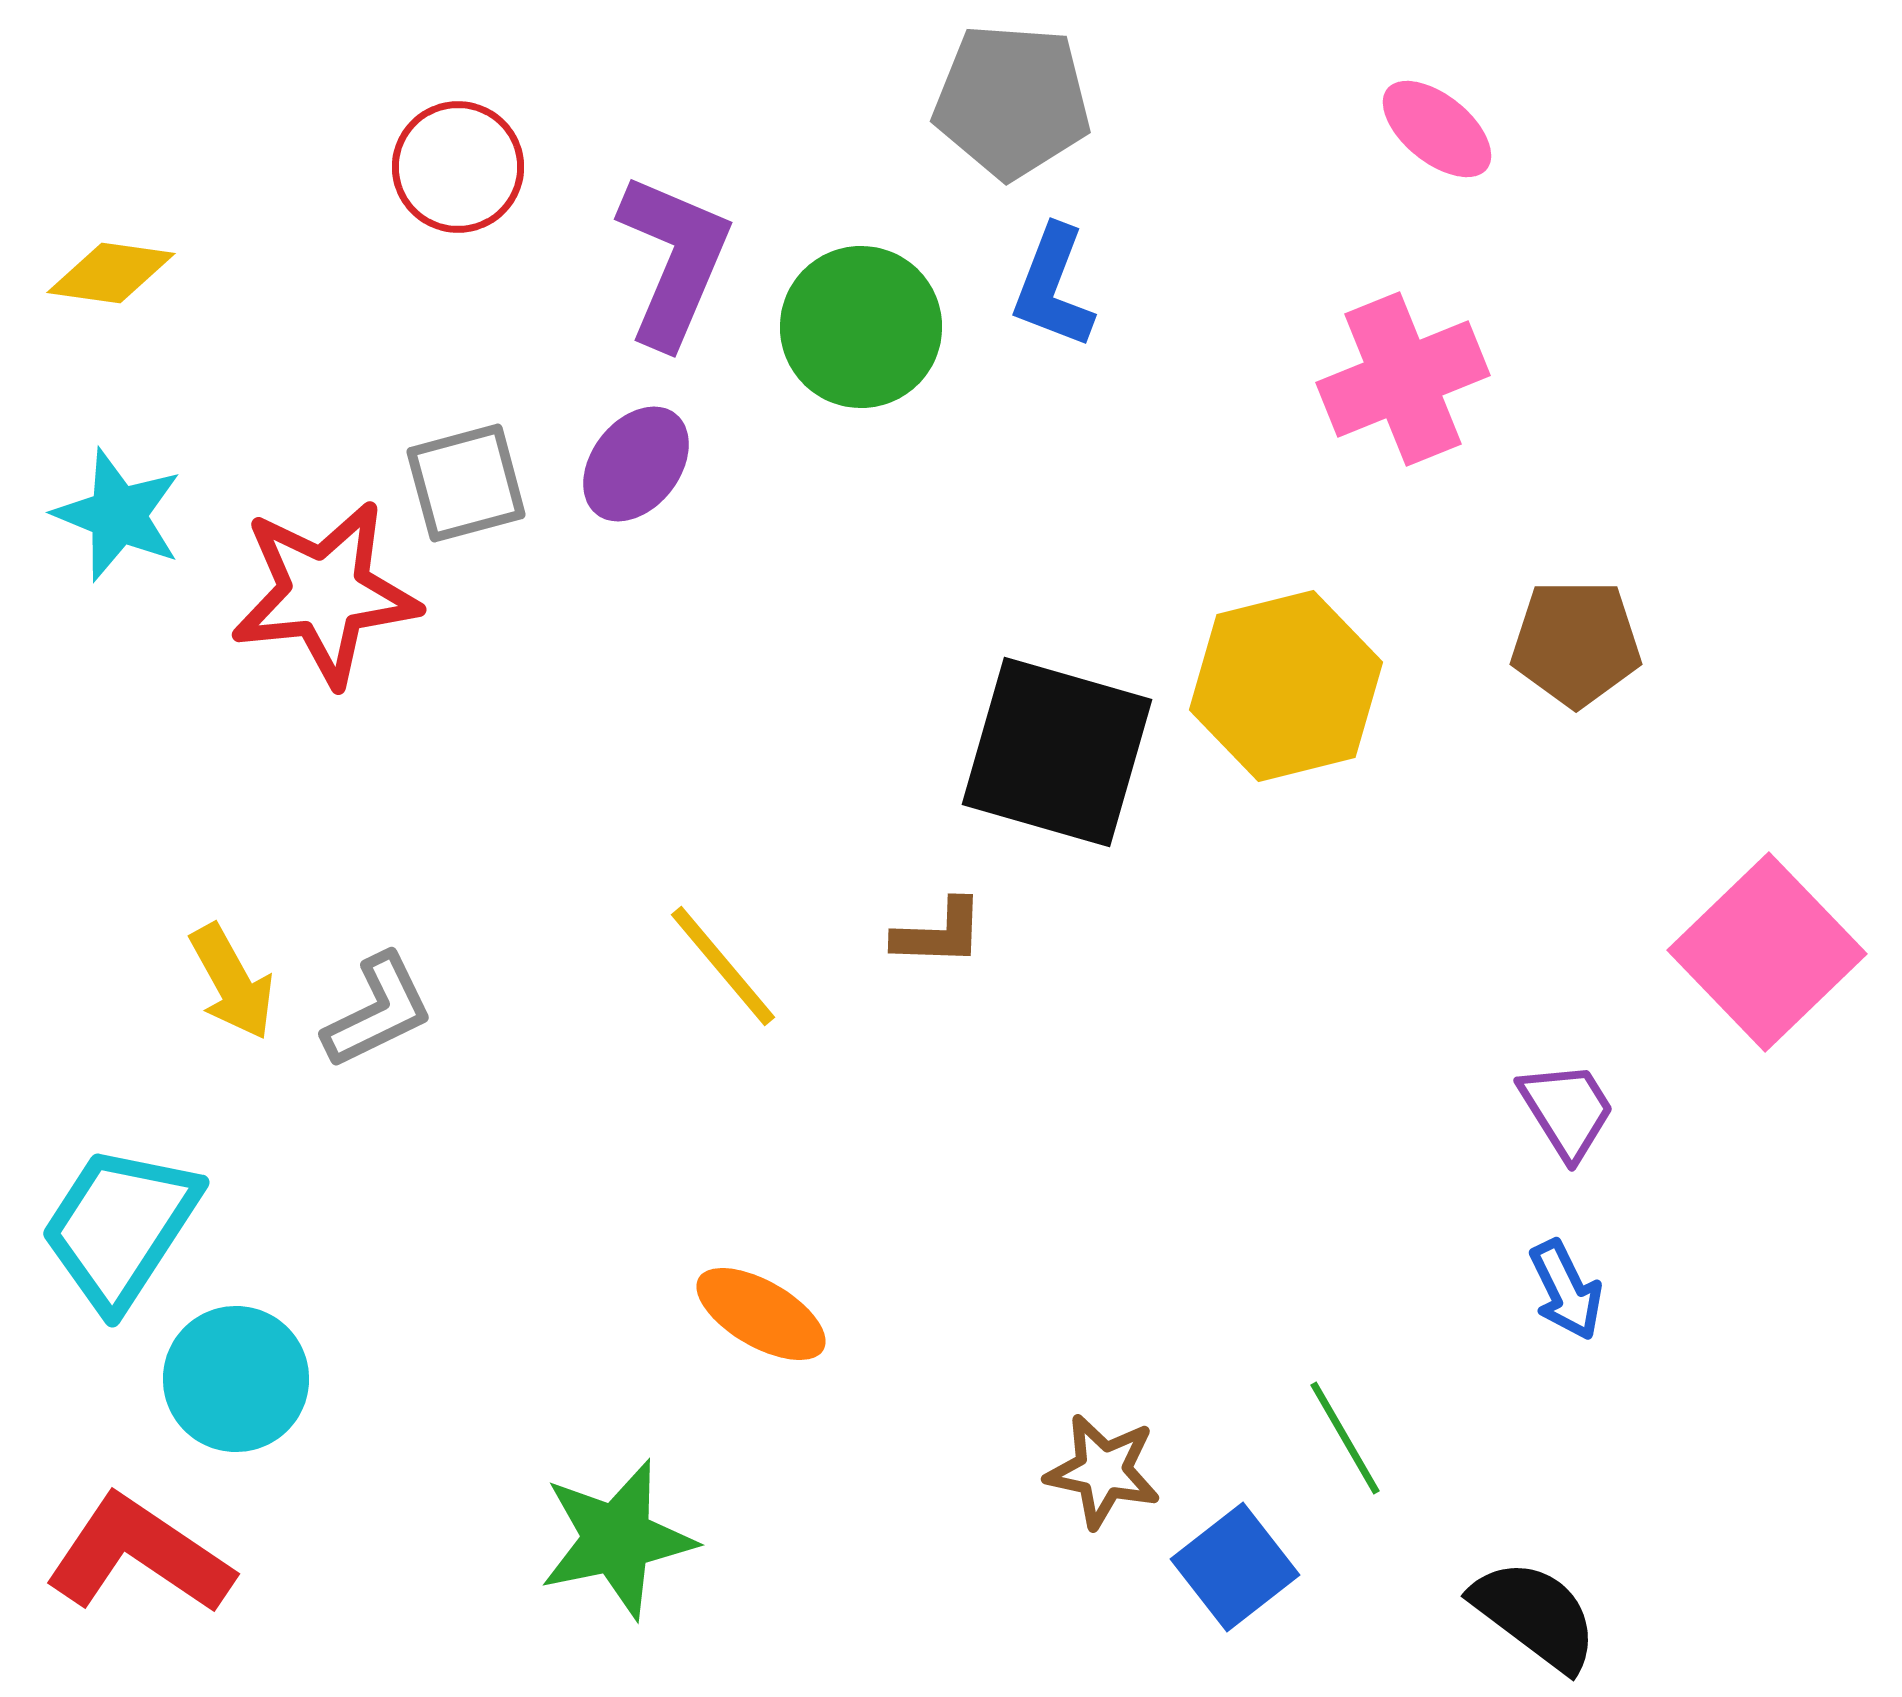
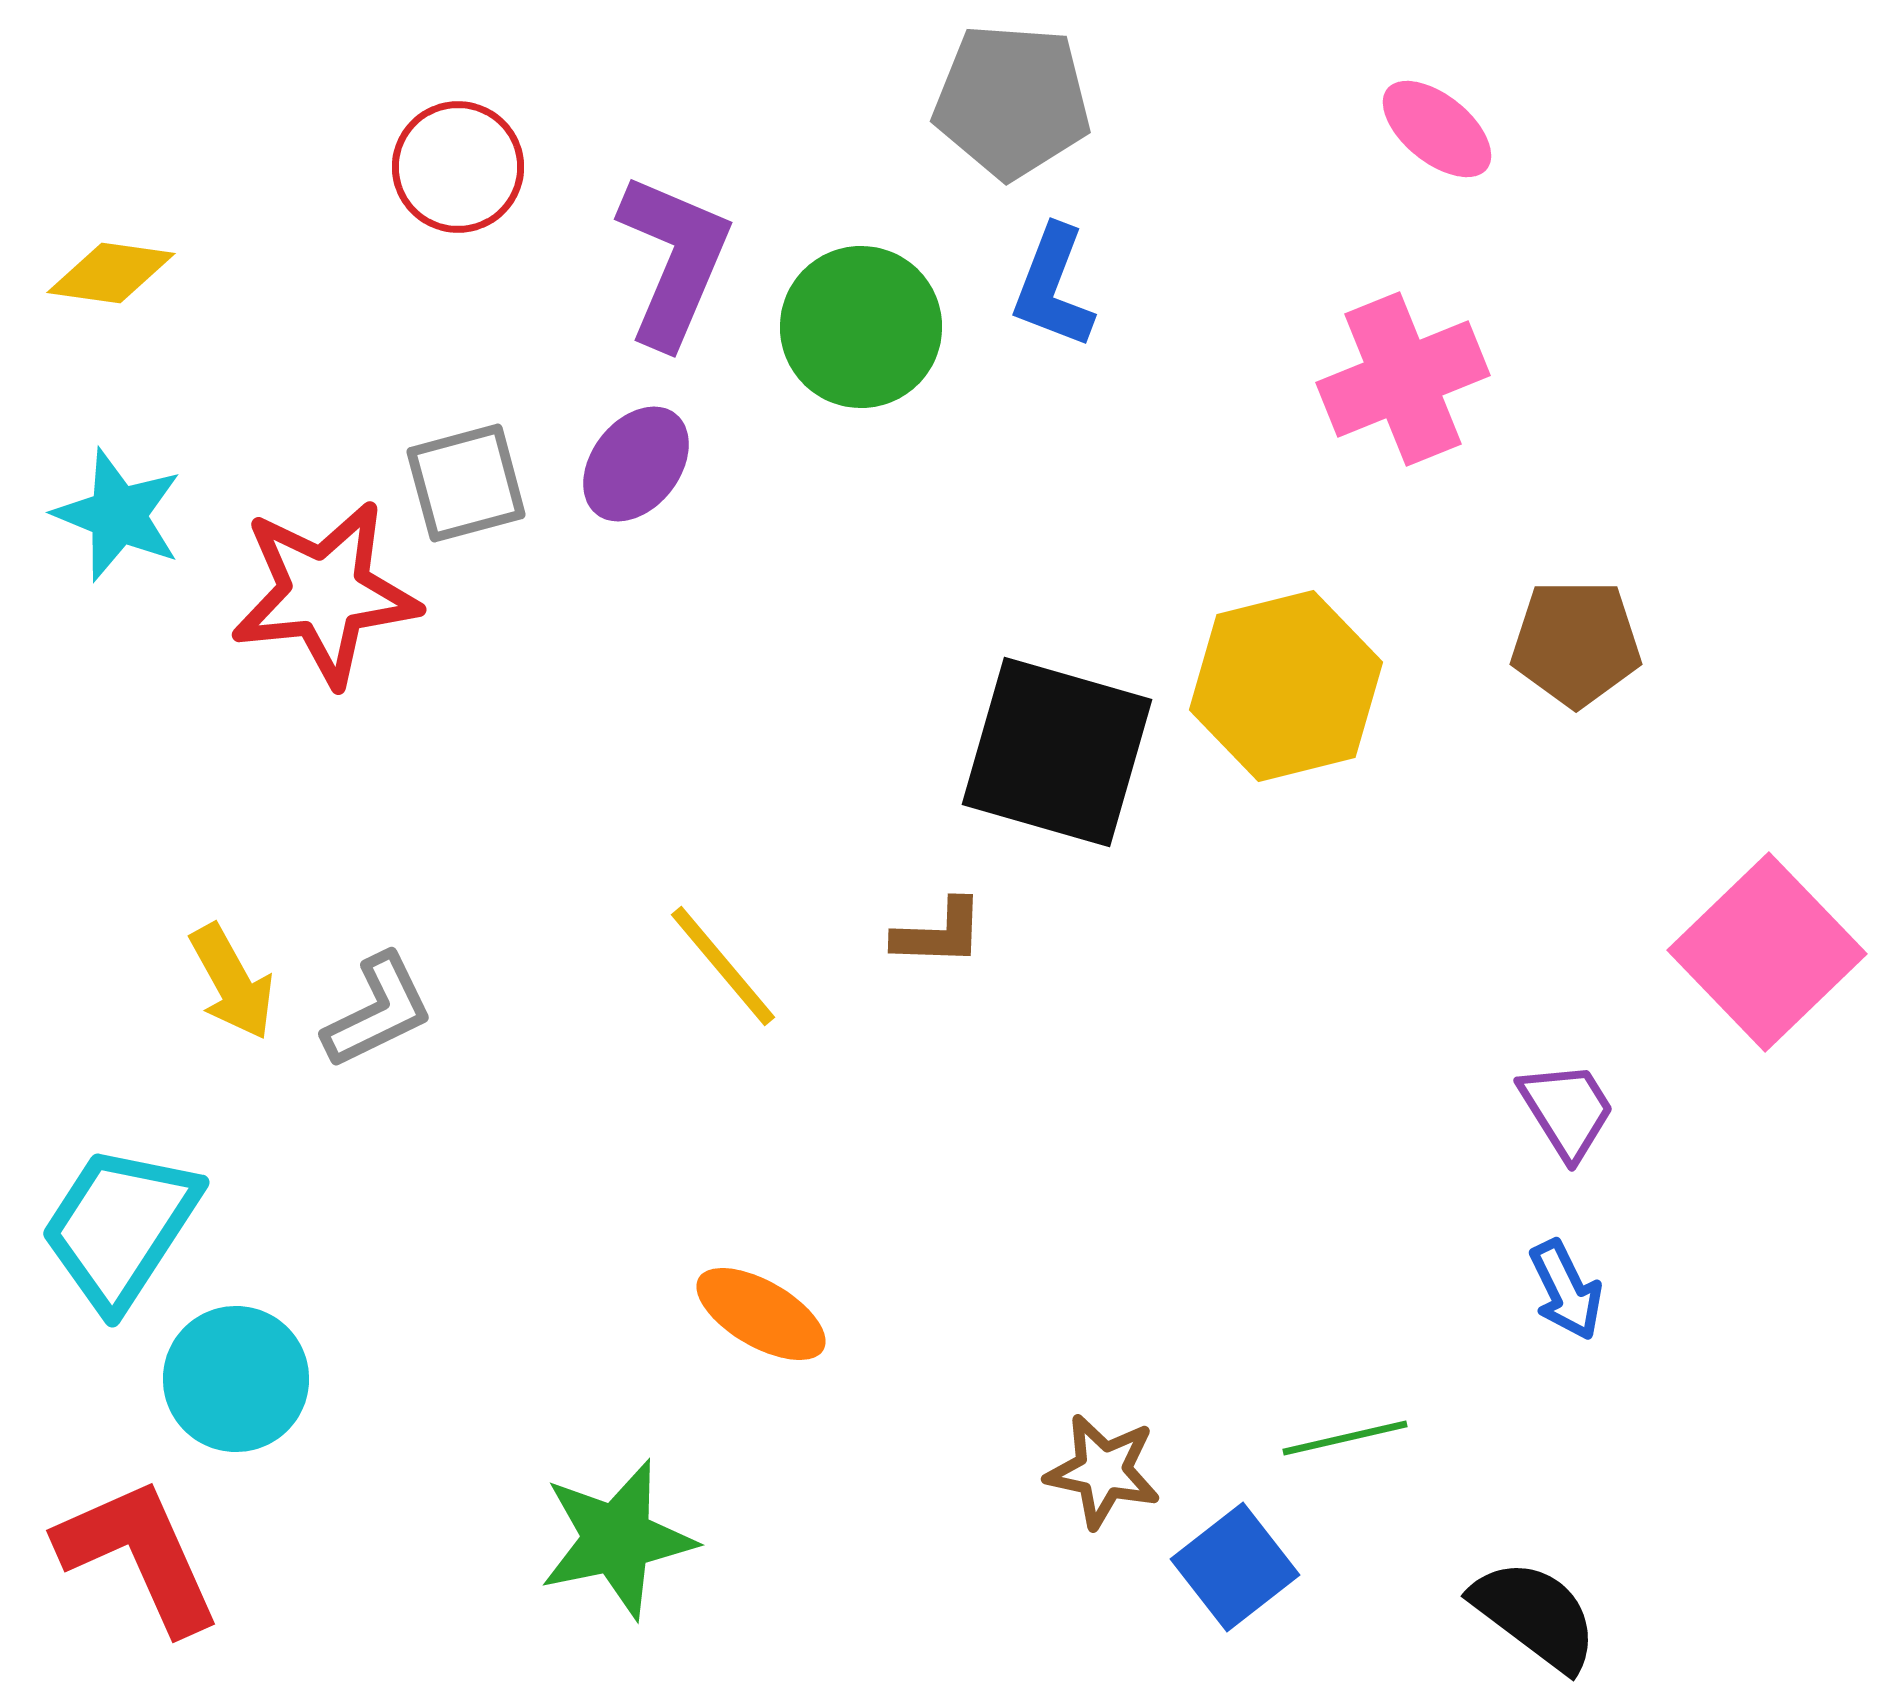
green line: rotated 73 degrees counterclockwise
red L-shape: rotated 32 degrees clockwise
